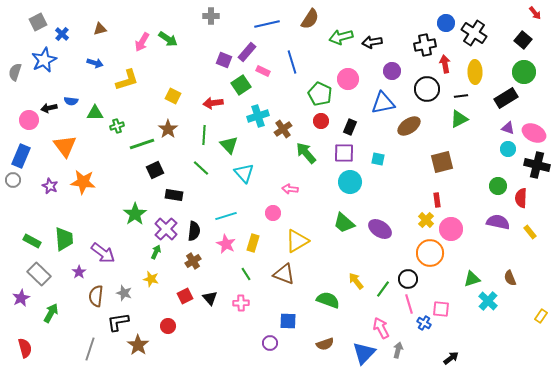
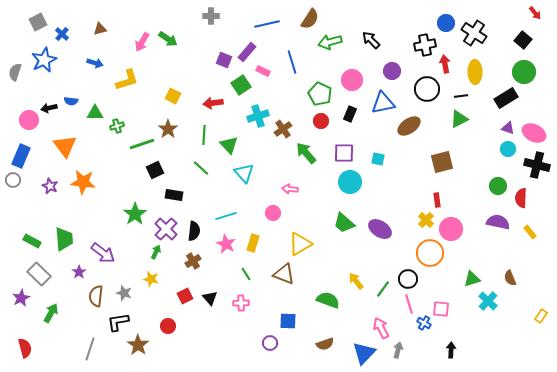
green arrow at (341, 37): moved 11 px left, 5 px down
black arrow at (372, 42): moved 1 px left, 2 px up; rotated 54 degrees clockwise
pink circle at (348, 79): moved 4 px right, 1 px down
black rectangle at (350, 127): moved 13 px up
yellow triangle at (297, 241): moved 3 px right, 3 px down
black arrow at (451, 358): moved 8 px up; rotated 49 degrees counterclockwise
